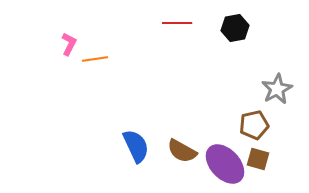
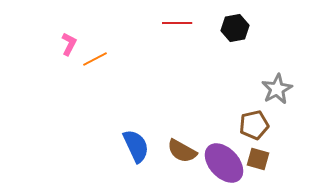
orange line: rotated 20 degrees counterclockwise
purple ellipse: moved 1 px left, 1 px up
